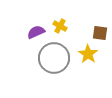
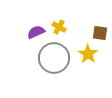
yellow cross: moved 1 px left, 1 px down
